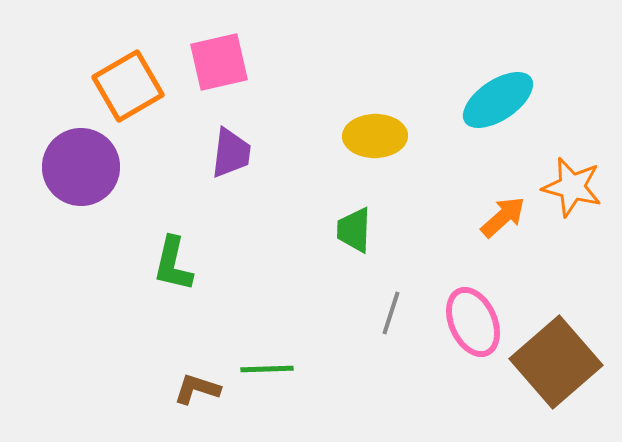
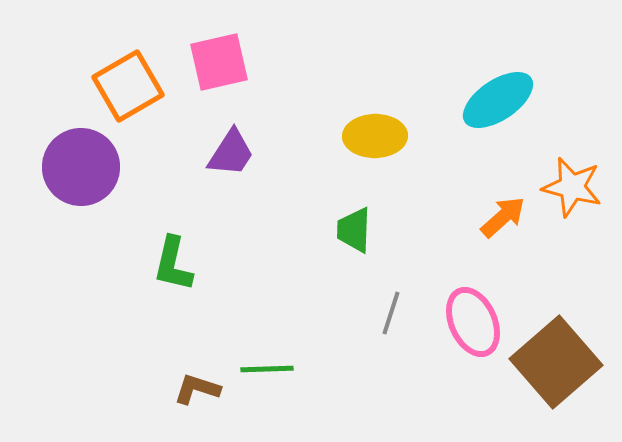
purple trapezoid: rotated 26 degrees clockwise
